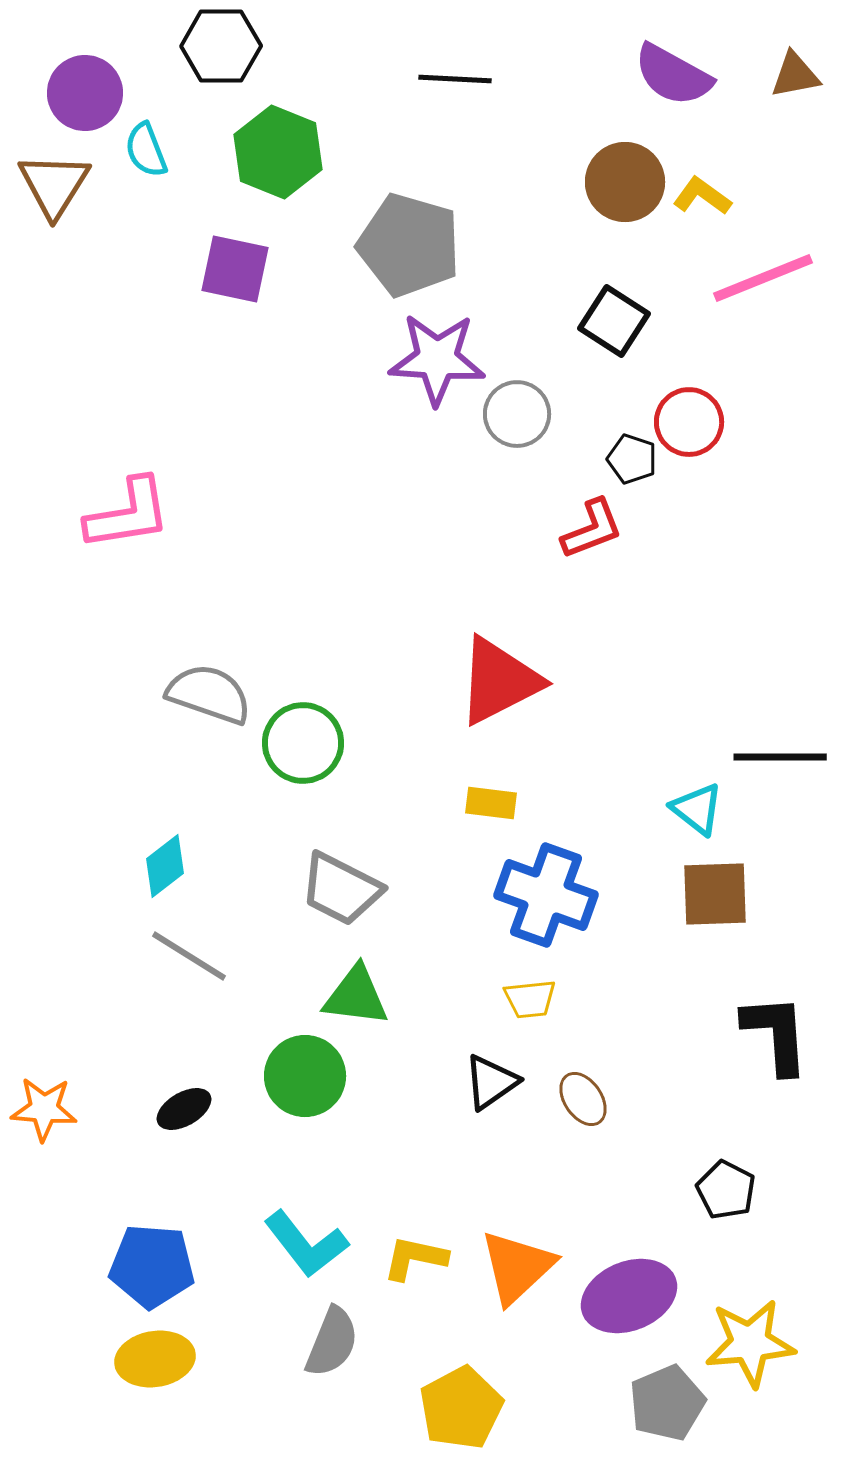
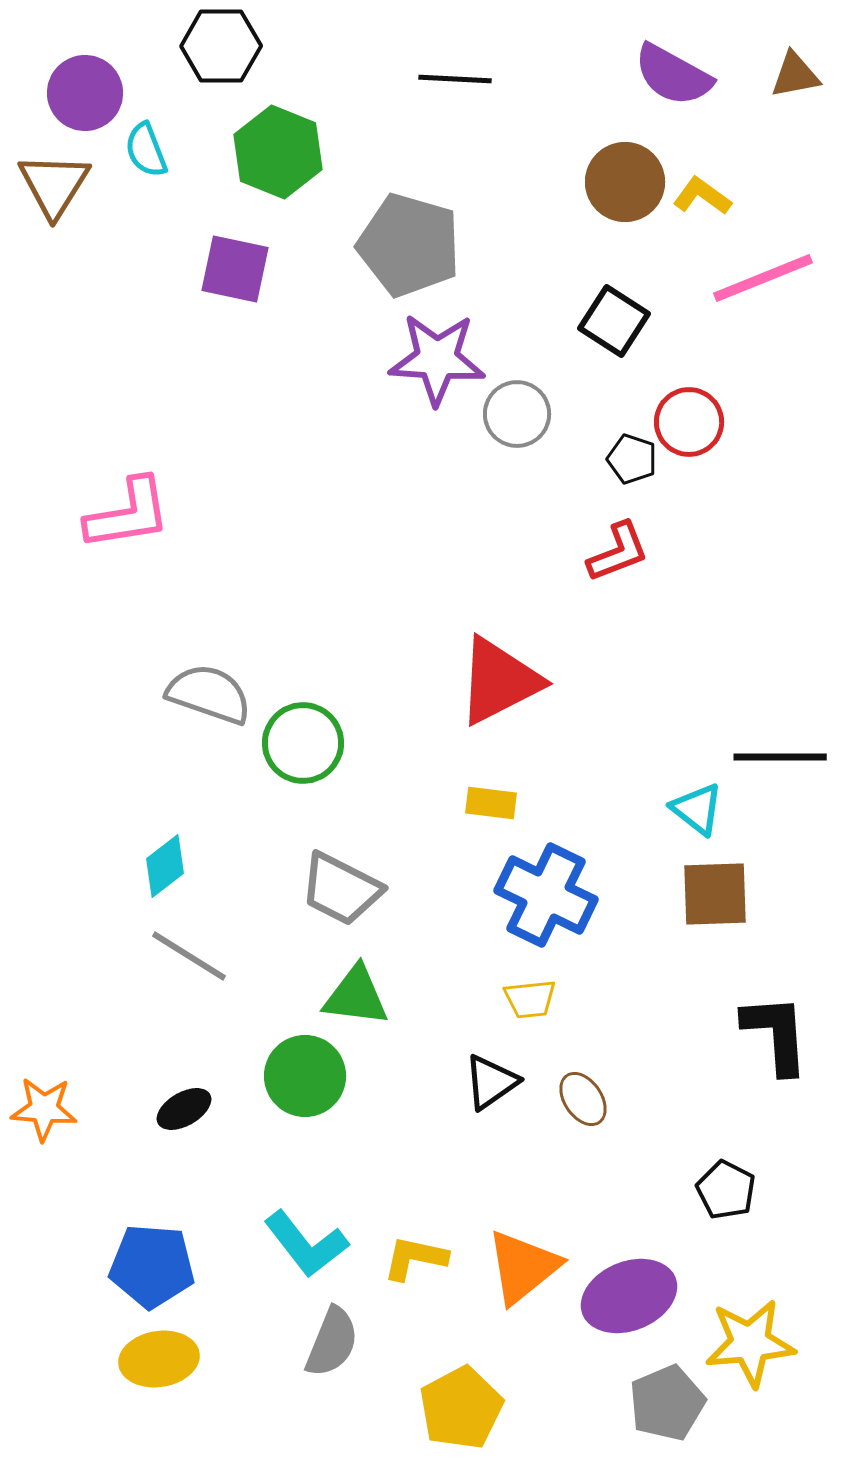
red L-shape at (592, 529): moved 26 px right, 23 px down
blue cross at (546, 895): rotated 6 degrees clockwise
orange triangle at (517, 1267): moved 6 px right; rotated 4 degrees clockwise
yellow ellipse at (155, 1359): moved 4 px right
